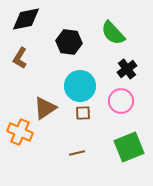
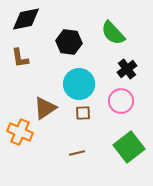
brown L-shape: rotated 40 degrees counterclockwise
cyan circle: moved 1 px left, 2 px up
green square: rotated 16 degrees counterclockwise
